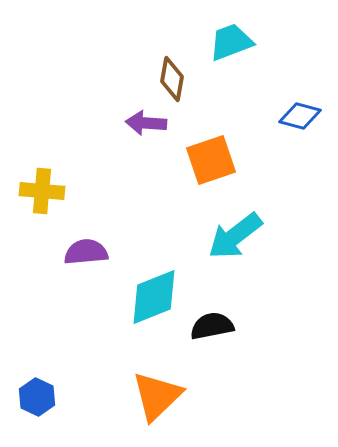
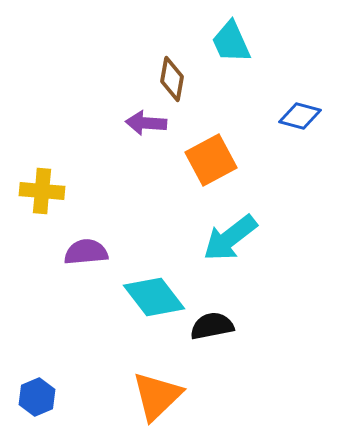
cyan trapezoid: rotated 93 degrees counterclockwise
orange square: rotated 9 degrees counterclockwise
cyan arrow: moved 5 px left, 2 px down
cyan diamond: rotated 74 degrees clockwise
blue hexagon: rotated 12 degrees clockwise
